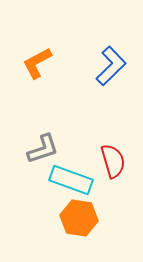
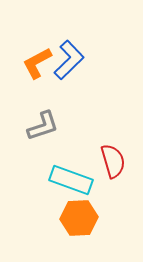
blue L-shape: moved 42 px left, 6 px up
gray L-shape: moved 23 px up
orange hexagon: rotated 12 degrees counterclockwise
